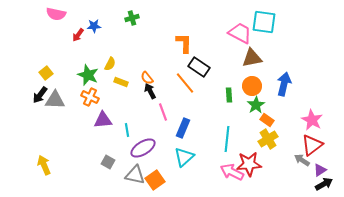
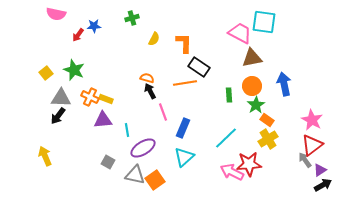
yellow semicircle at (110, 64): moved 44 px right, 25 px up
green star at (88, 75): moved 14 px left, 5 px up
orange semicircle at (147, 78): rotated 144 degrees clockwise
yellow rectangle at (121, 82): moved 15 px left, 17 px down
orange line at (185, 83): rotated 60 degrees counterclockwise
blue arrow at (284, 84): rotated 25 degrees counterclockwise
black arrow at (40, 95): moved 18 px right, 21 px down
gray triangle at (55, 100): moved 6 px right, 2 px up
cyan line at (227, 139): moved 1 px left, 1 px up; rotated 40 degrees clockwise
gray arrow at (302, 160): moved 3 px right; rotated 21 degrees clockwise
yellow arrow at (44, 165): moved 1 px right, 9 px up
black arrow at (324, 184): moved 1 px left, 1 px down
